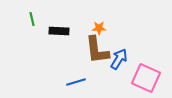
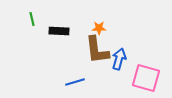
blue arrow: rotated 15 degrees counterclockwise
pink square: rotated 8 degrees counterclockwise
blue line: moved 1 px left
